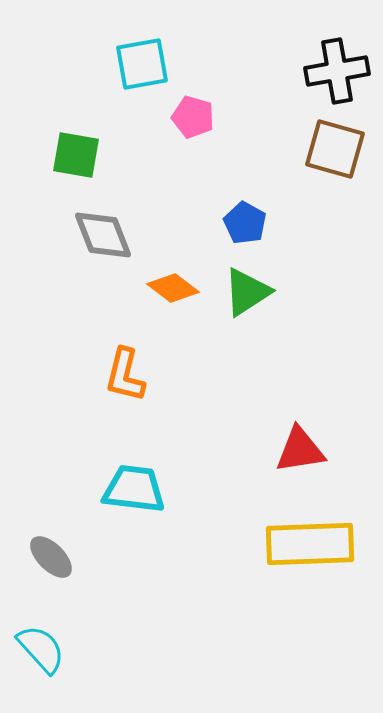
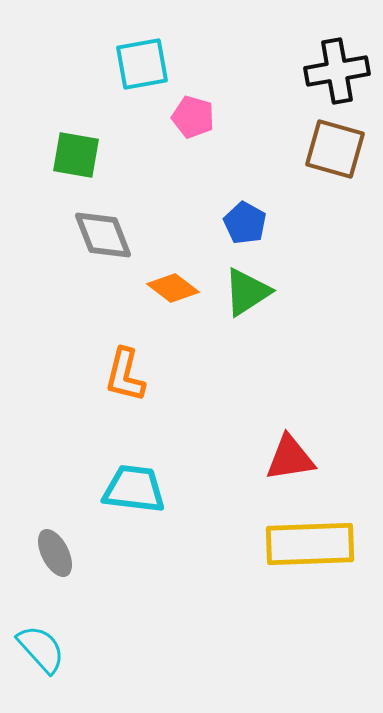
red triangle: moved 10 px left, 8 px down
gray ellipse: moved 4 px right, 4 px up; rotated 18 degrees clockwise
